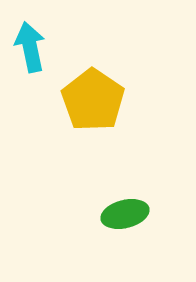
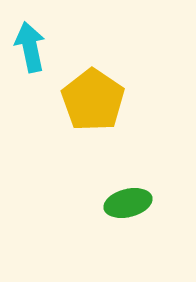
green ellipse: moved 3 px right, 11 px up
